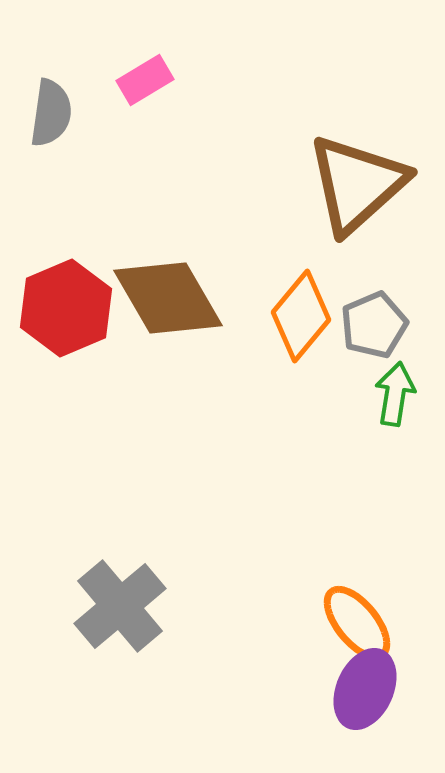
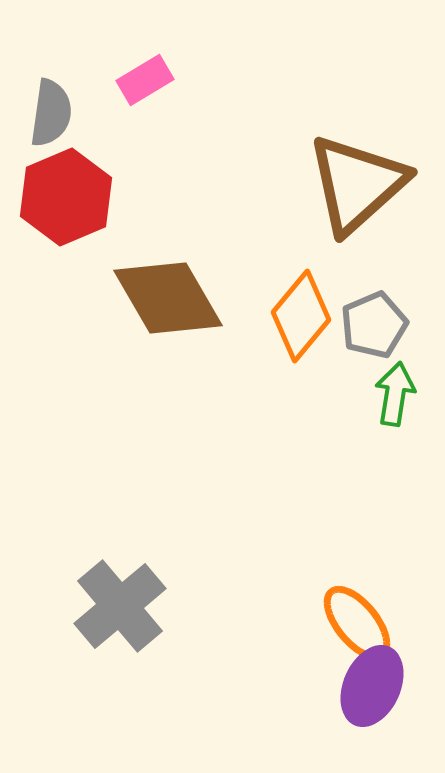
red hexagon: moved 111 px up
purple ellipse: moved 7 px right, 3 px up
